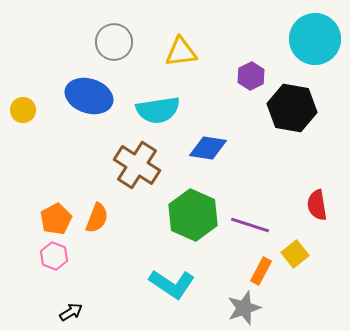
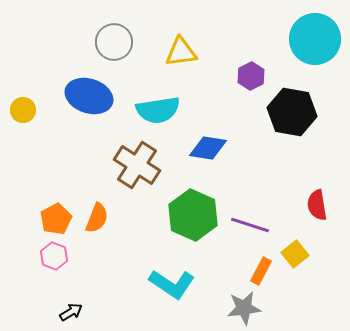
black hexagon: moved 4 px down
gray star: rotated 12 degrees clockwise
